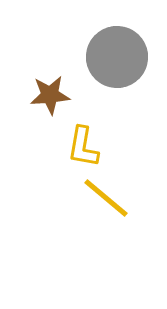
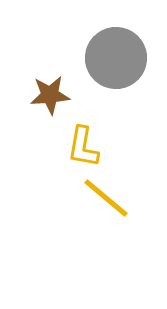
gray circle: moved 1 px left, 1 px down
